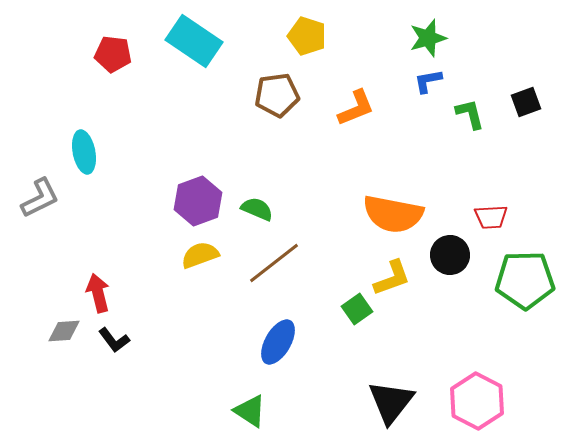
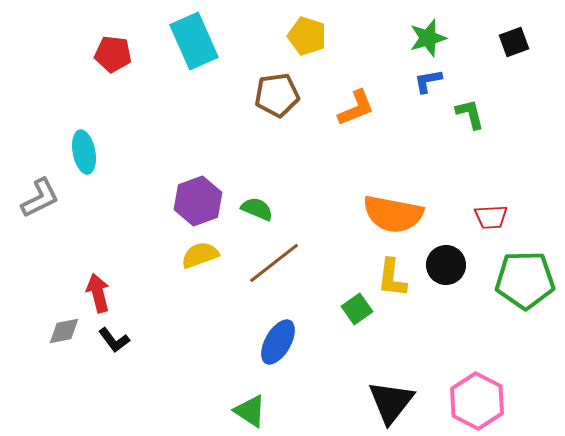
cyan rectangle: rotated 32 degrees clockwise
black square: moved 12 px left, 60 px up
black circle: moved 4 px left, 10 px down
yellow L-shape: rotated 117 degrees clockwise
gray diamond: rotated 8 degrees counterclockwise
